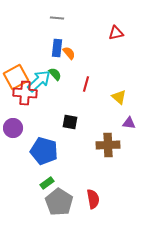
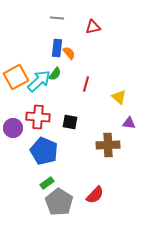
red triangle: moved 23 px left, 6 px up
green semicircle: rotated 80 degrees clockwise
red cross: moved 13 px right, 24 px down
blue pentagon: rotated 8 degrees clockwise
red semicircle: moved 2 px right, 4 px up; rotated 54 degrees clockwise
